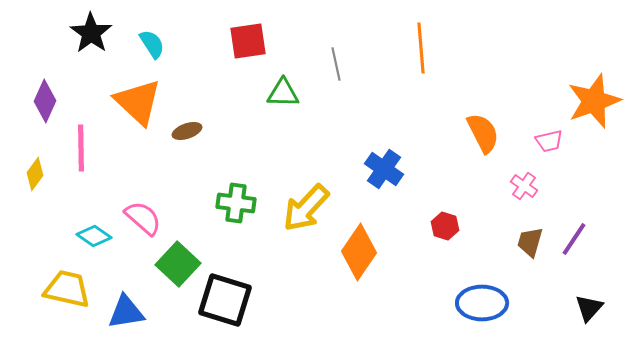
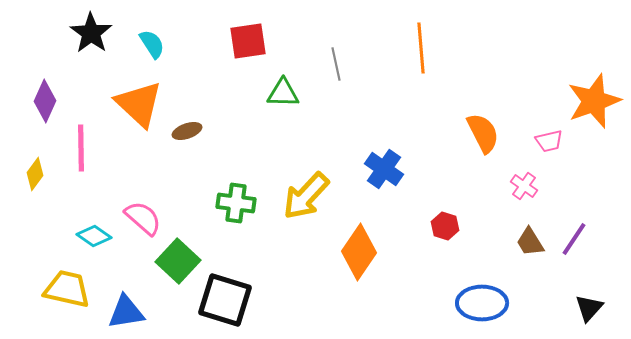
orange triangle: moved 1 px right, 2 px down
yellow arrow: moved 12 px up
brown trapezoid: rotated 48 degrees counterclockwise
green square: moved 3 px up
